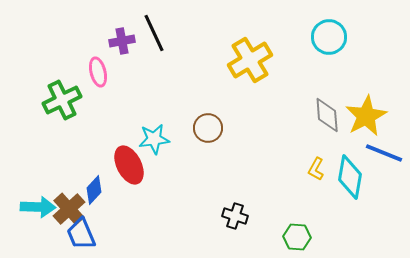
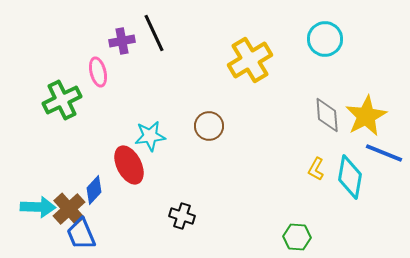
cyan circle: moved 4 px left, 2 px down
brown circle: moved 1 px right, 2 px up
cyan star: moved 4 px left, 3 px up
black cross: moved 53 px left
